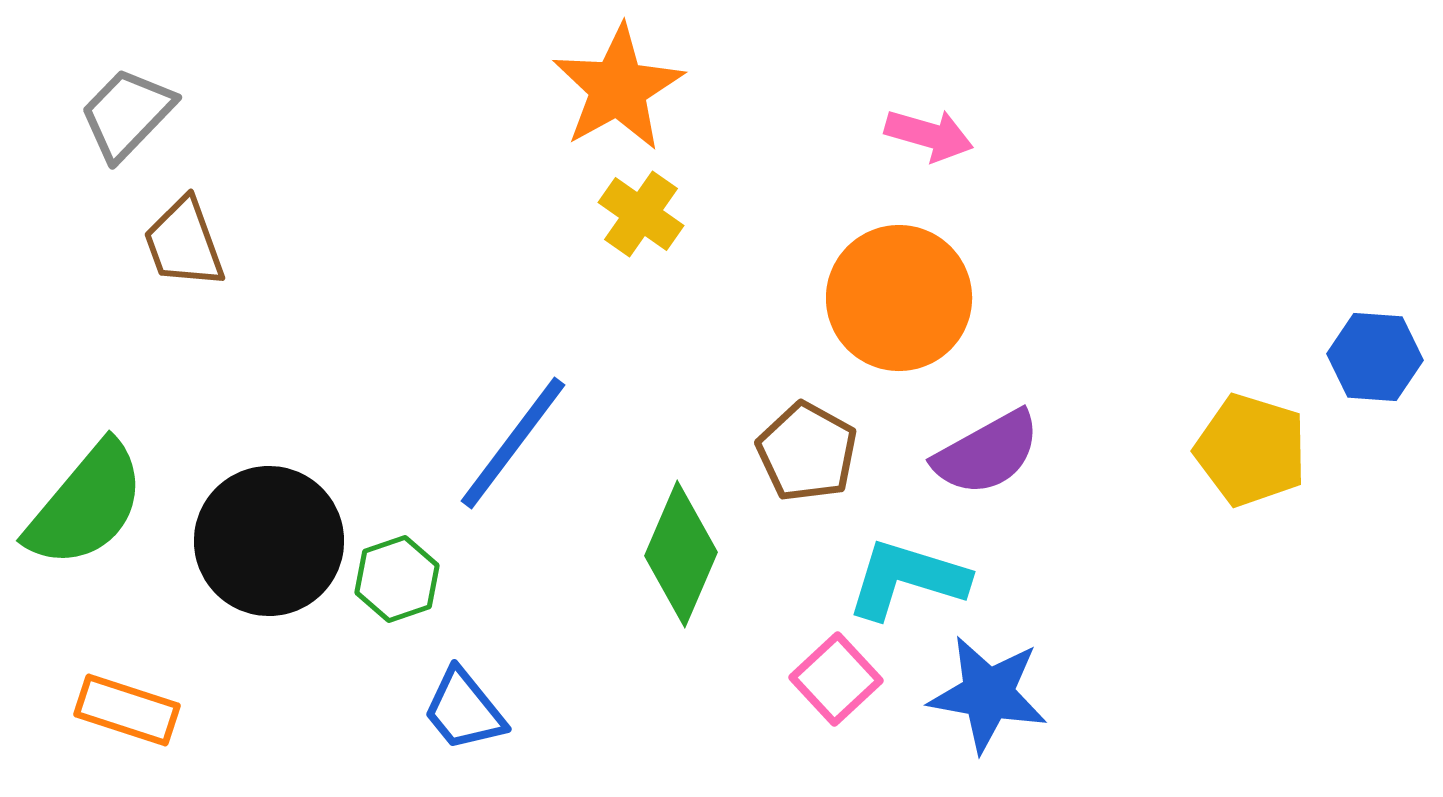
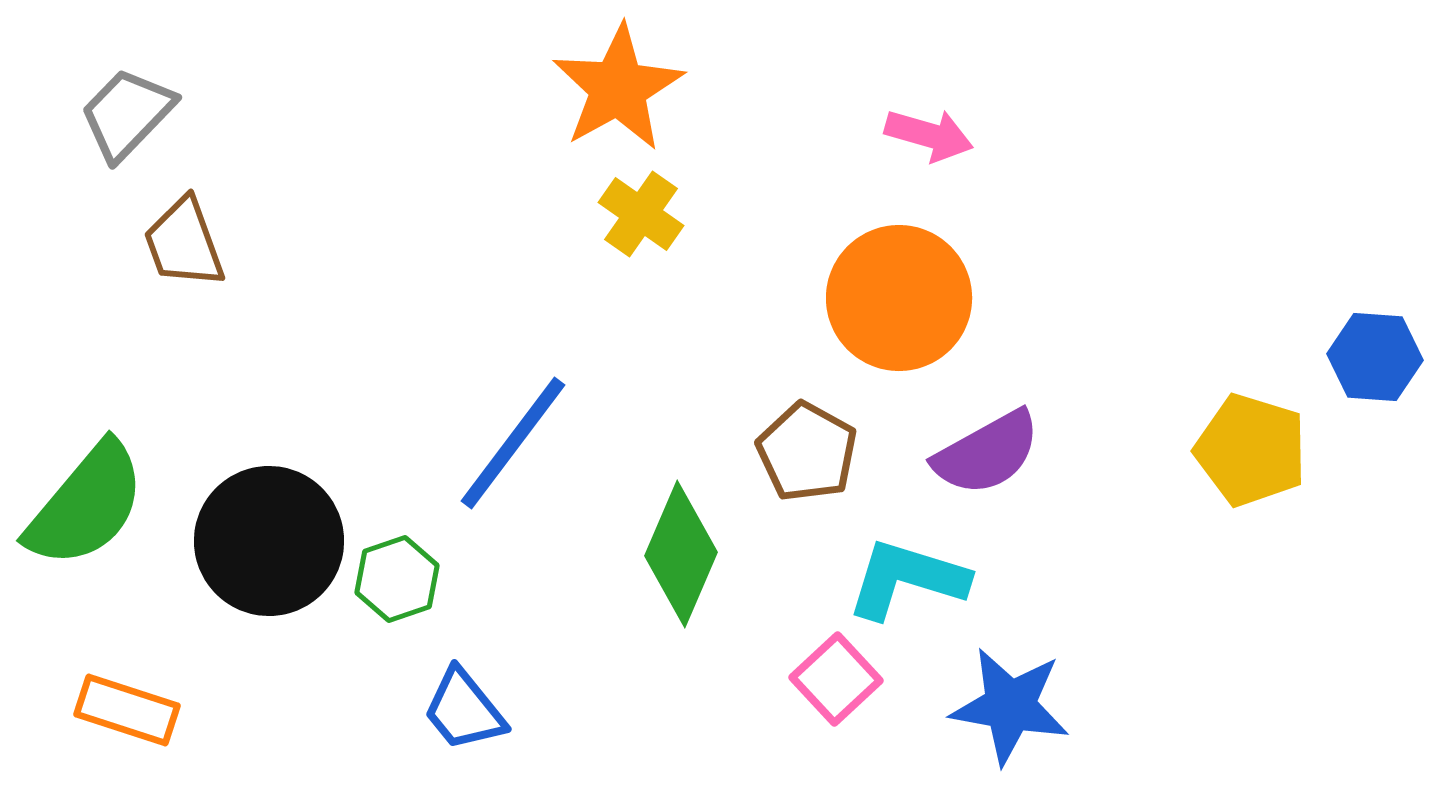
blue star: moved 22 px right, 12 px down
